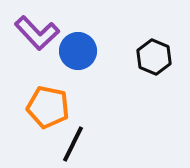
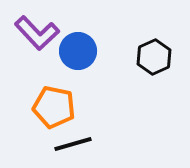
black hexagon: rotated 12 degrees clockwise
orange pentagon: moved 6 px right
black line: rotated 48 degrees clockwise
